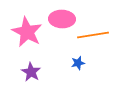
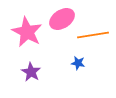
pink ellipse: rotated 35 degrees counterclockwise
blue star: rotated 24 degrees clockwise
